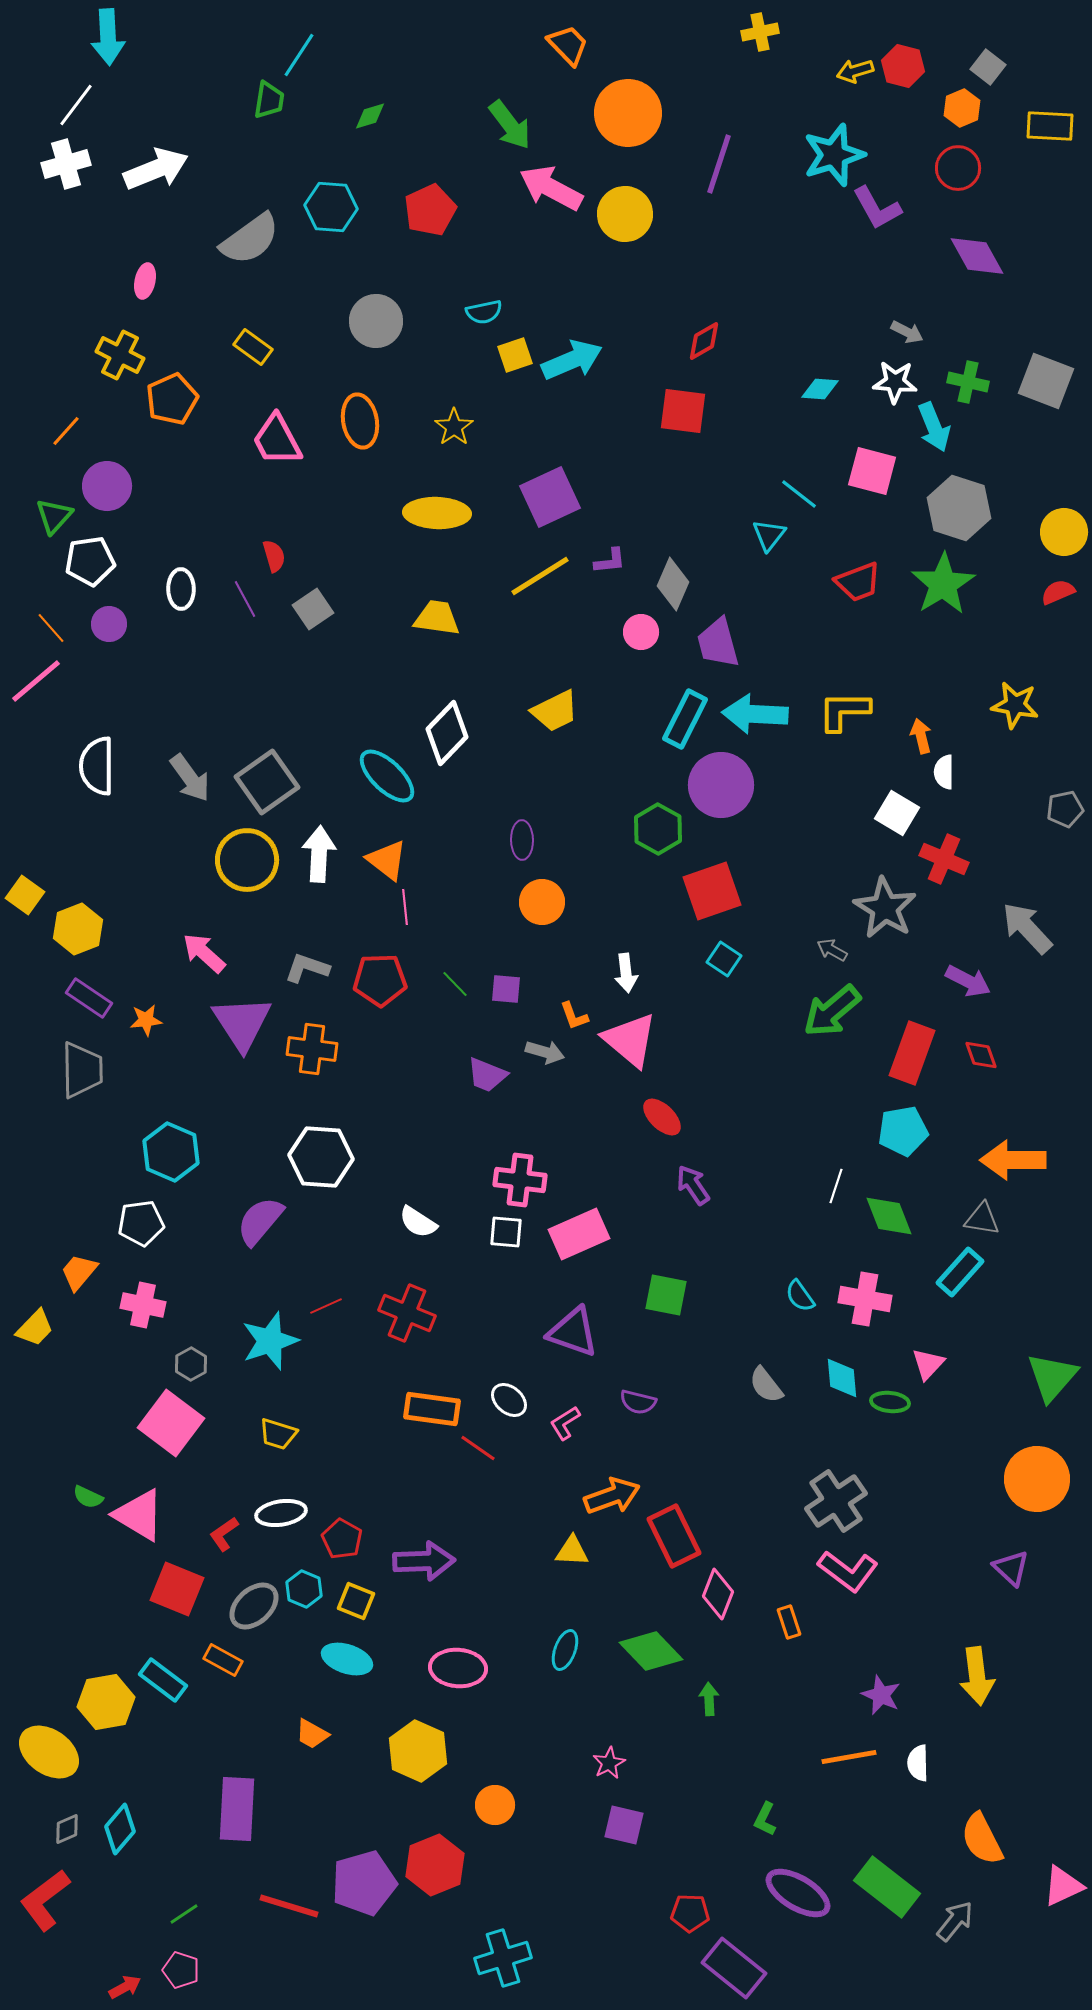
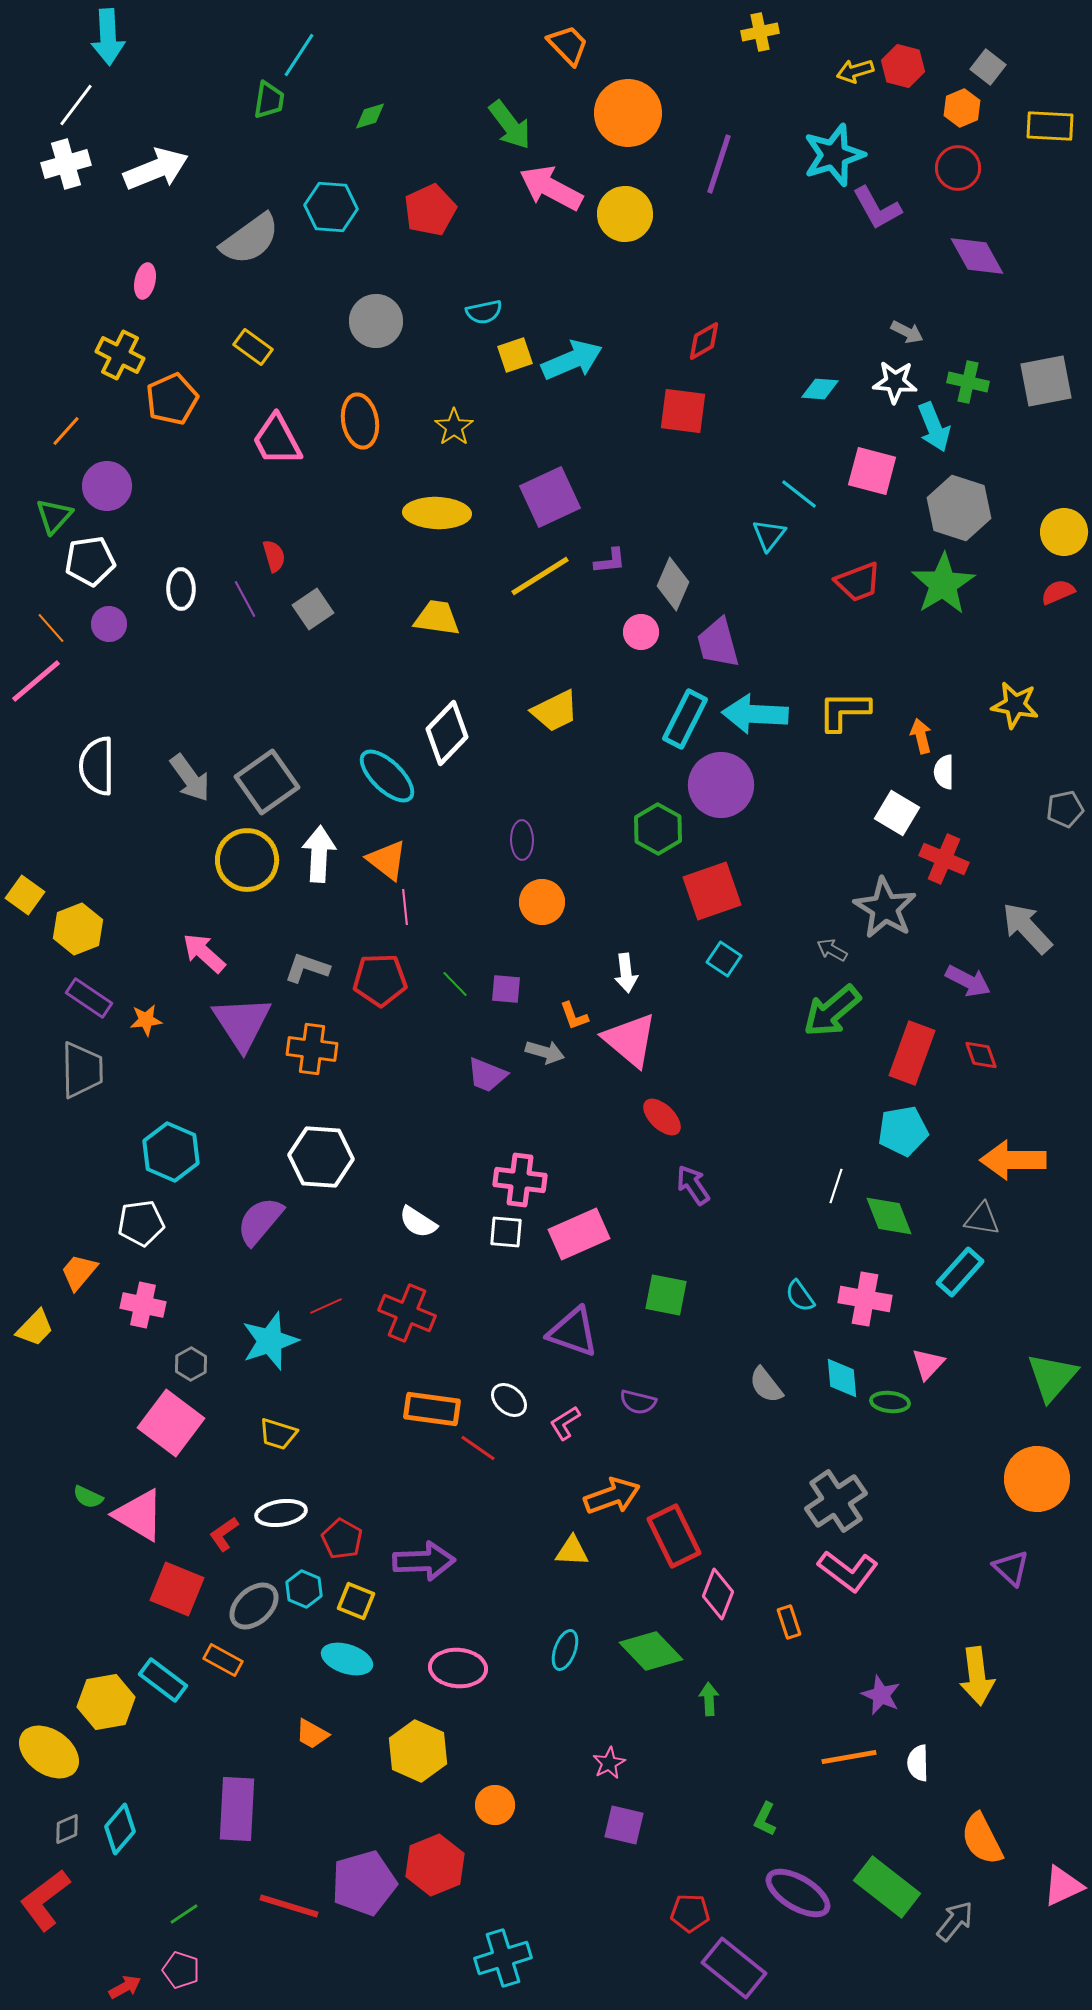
gray square at (1046, 381): rotated 32 degrees counterclockwise
